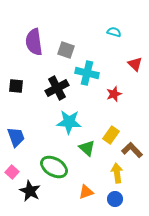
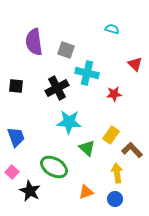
cyan semicircle: moved 2 px left, 3 px up
red star: rotated 14 degrees clockwise
